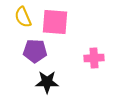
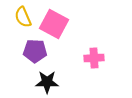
pink square: moved 1 px left, 2 px down; rotated 24 degrees clockwise
